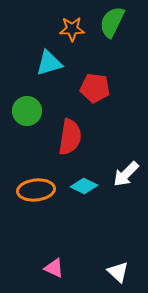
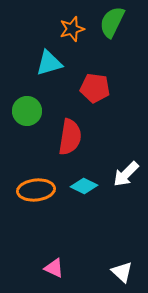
orange star: rotated 15 degrees counterclockwise
white triangle: moved 4 px right
